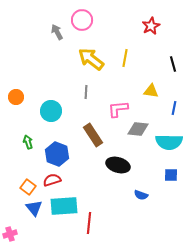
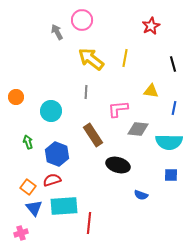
pink cross: moved 11 px right, 1 px up
